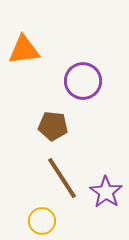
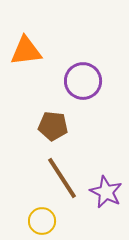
orange triangle: moved 2 px right, 1 px down
purple star: rotated 8 degrees counterclockwise
